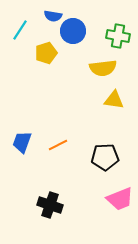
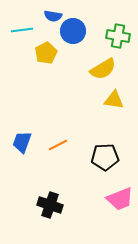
cyan line: moved 2 px right; rotated 50 degrees clockwise
yellow pentagon: rotated 10 degrees counterclockwise
yellow semicircle: moved 1 px down; rotated 24 degrees counterclockwise
